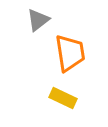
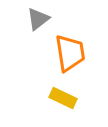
gray triangle: moved 1 px up
